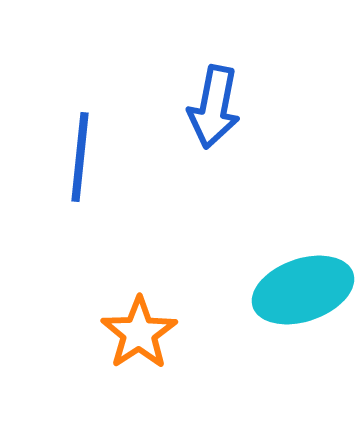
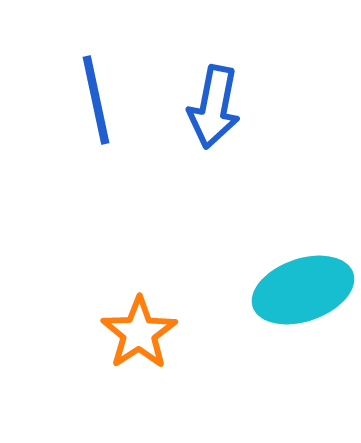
blue line: moved 16 px right, 57 px up; rotated 18 degrees counterclockwise
